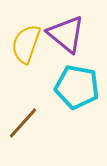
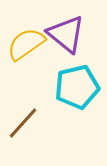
yellow semicircle: rotated 36 degrees clockwise
cyan pentagon: rotated 24 degrees counterclockwise
